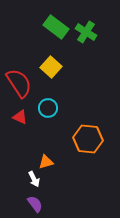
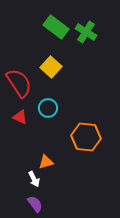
orange hexagon: moved 2 px left, 2 px up
